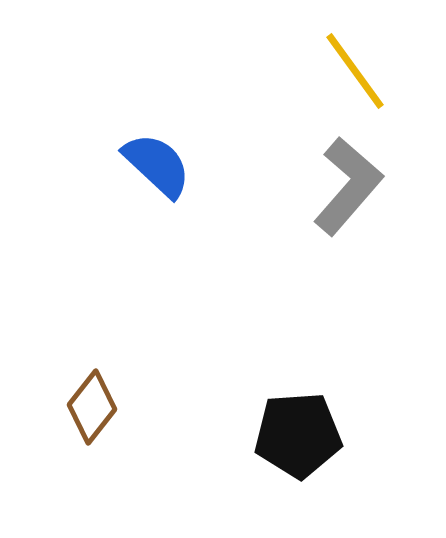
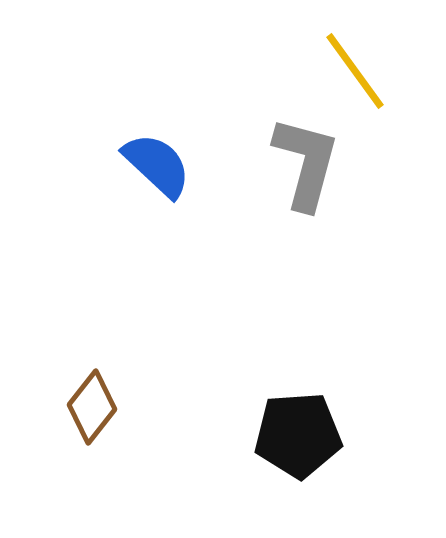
gray L-shape: moved 42 px left, 23 px up; rotated 26 degrees counterclockwise
